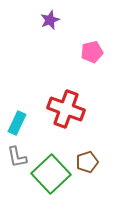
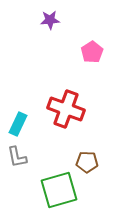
purple star: rotated 18 degrees clockwise
pink pentagon: rotated 20 degrees counterclockwise
cyan rectangle: moved 1 px right, 1 px down
brown pentagon: rotated 20 degrees clockwise
green square: moved 8 px right, 16 px down; rotated 27 degrees clockwise
